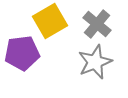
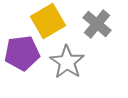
yellow square: moved 2 px left
gray star: moved 28 px left; rotated 16 degrees counterclockwise
